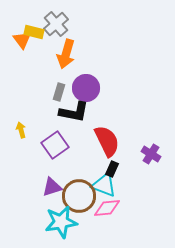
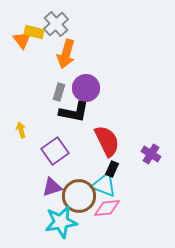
purple square: moved 6 px down
